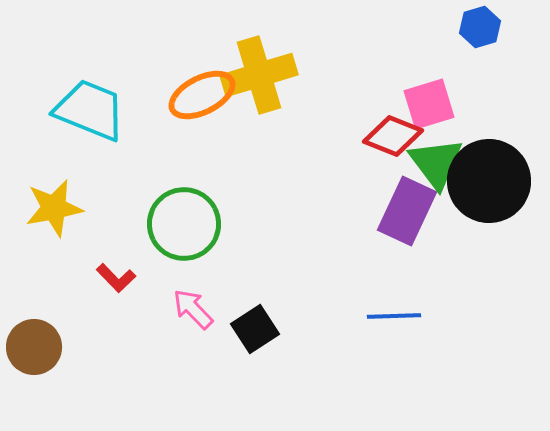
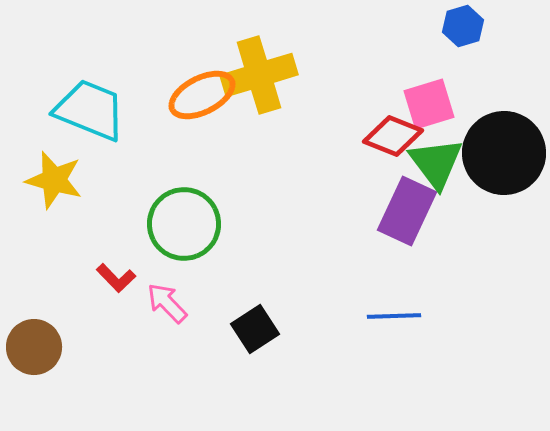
blue hexagon: moved 17 px left, 1 px up
black circle: moved 15 px right, 28 px up
yellow star: moved 28 px up; rotated 26 degrees clockwise
pink arrow: moved 26 px left, 6 px up
